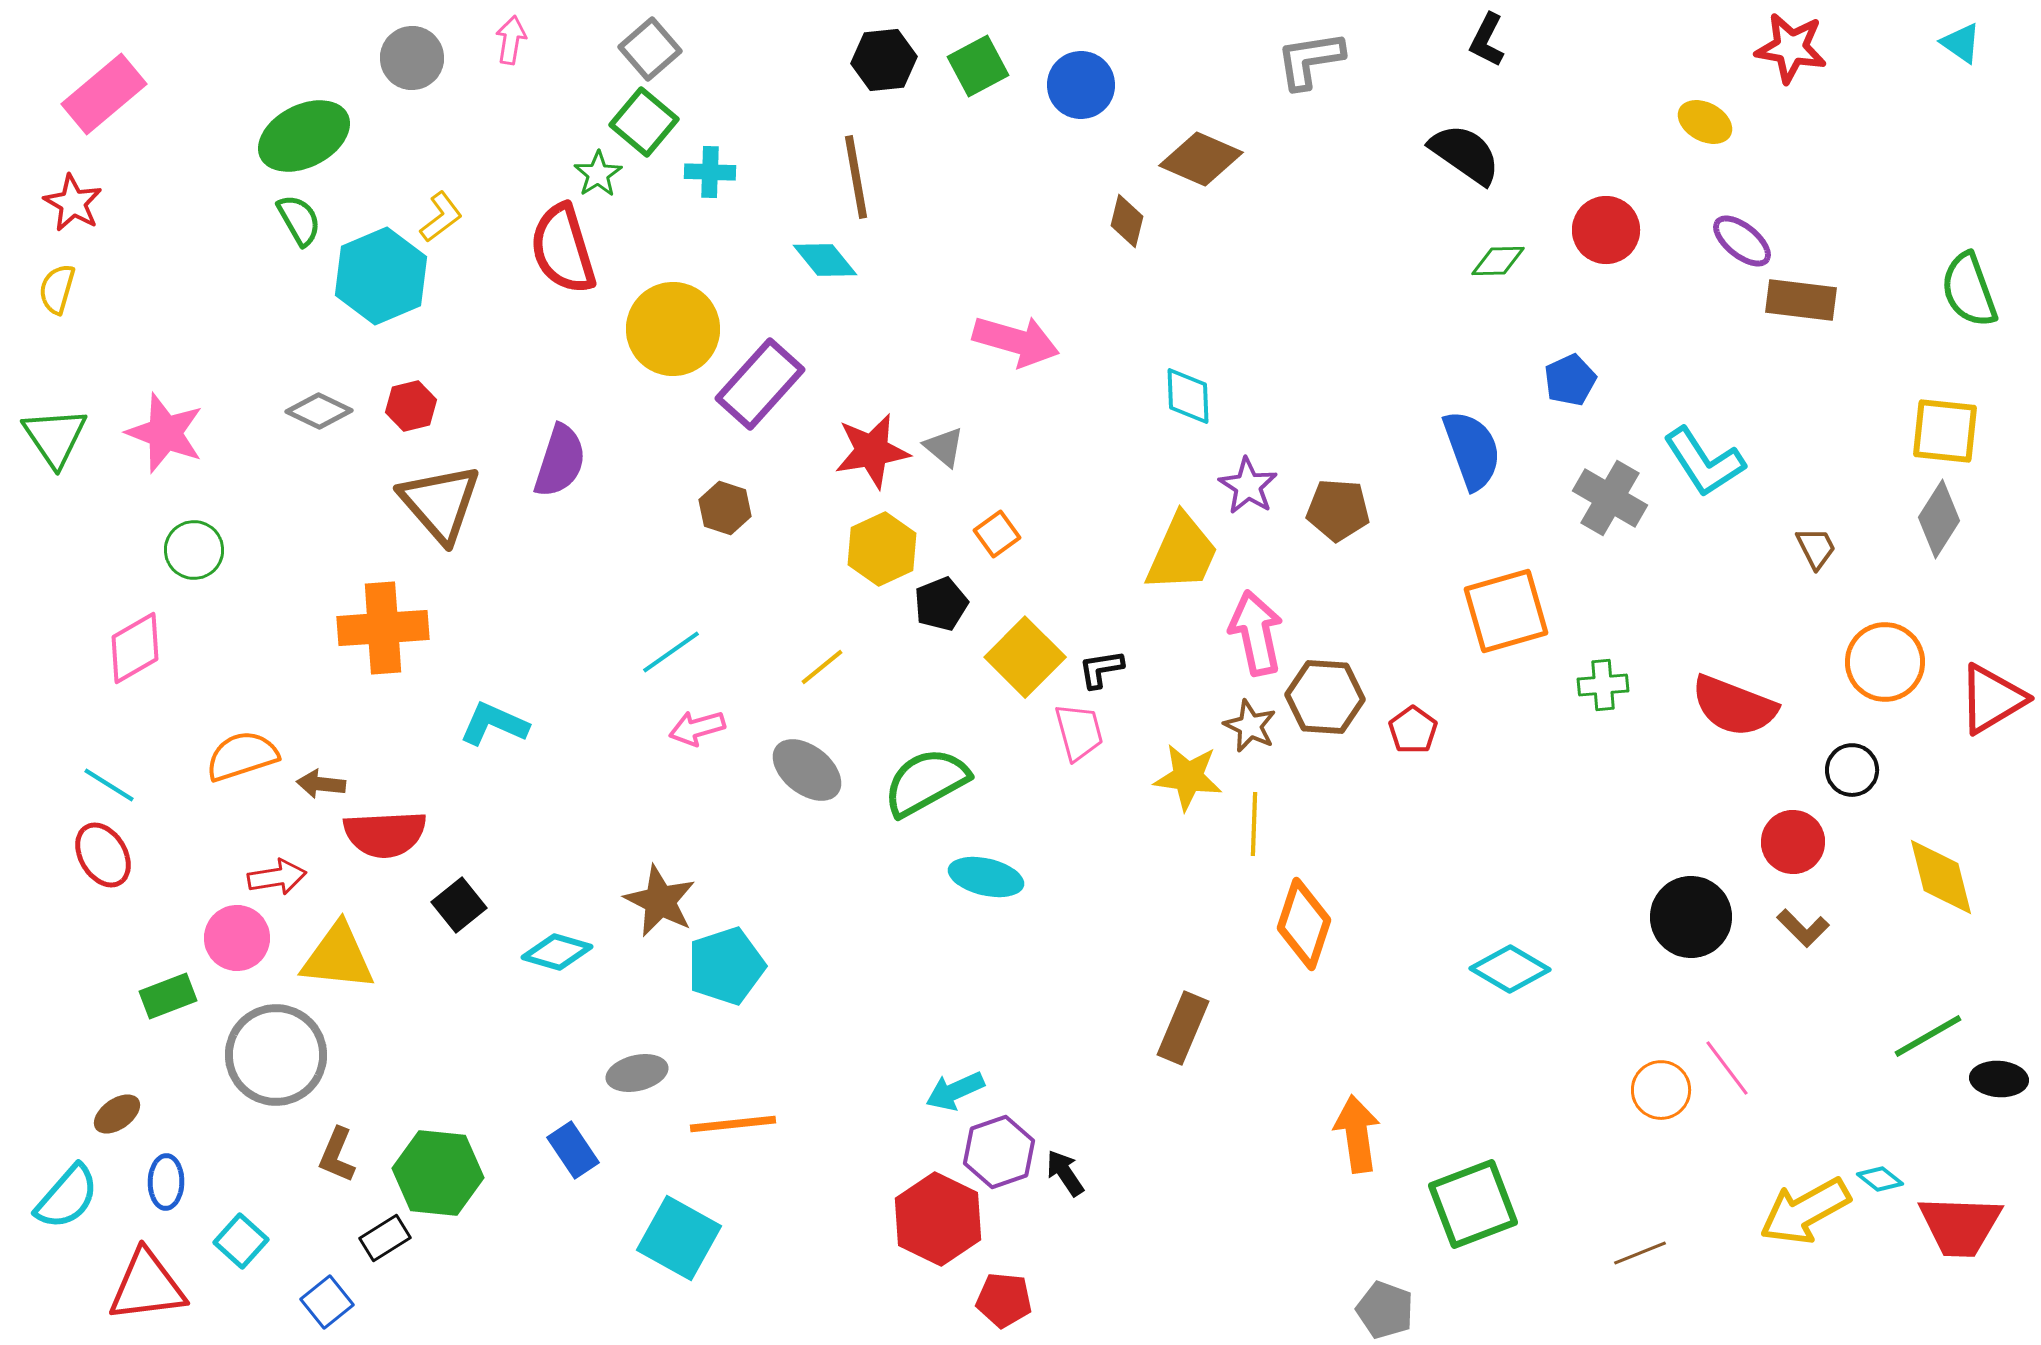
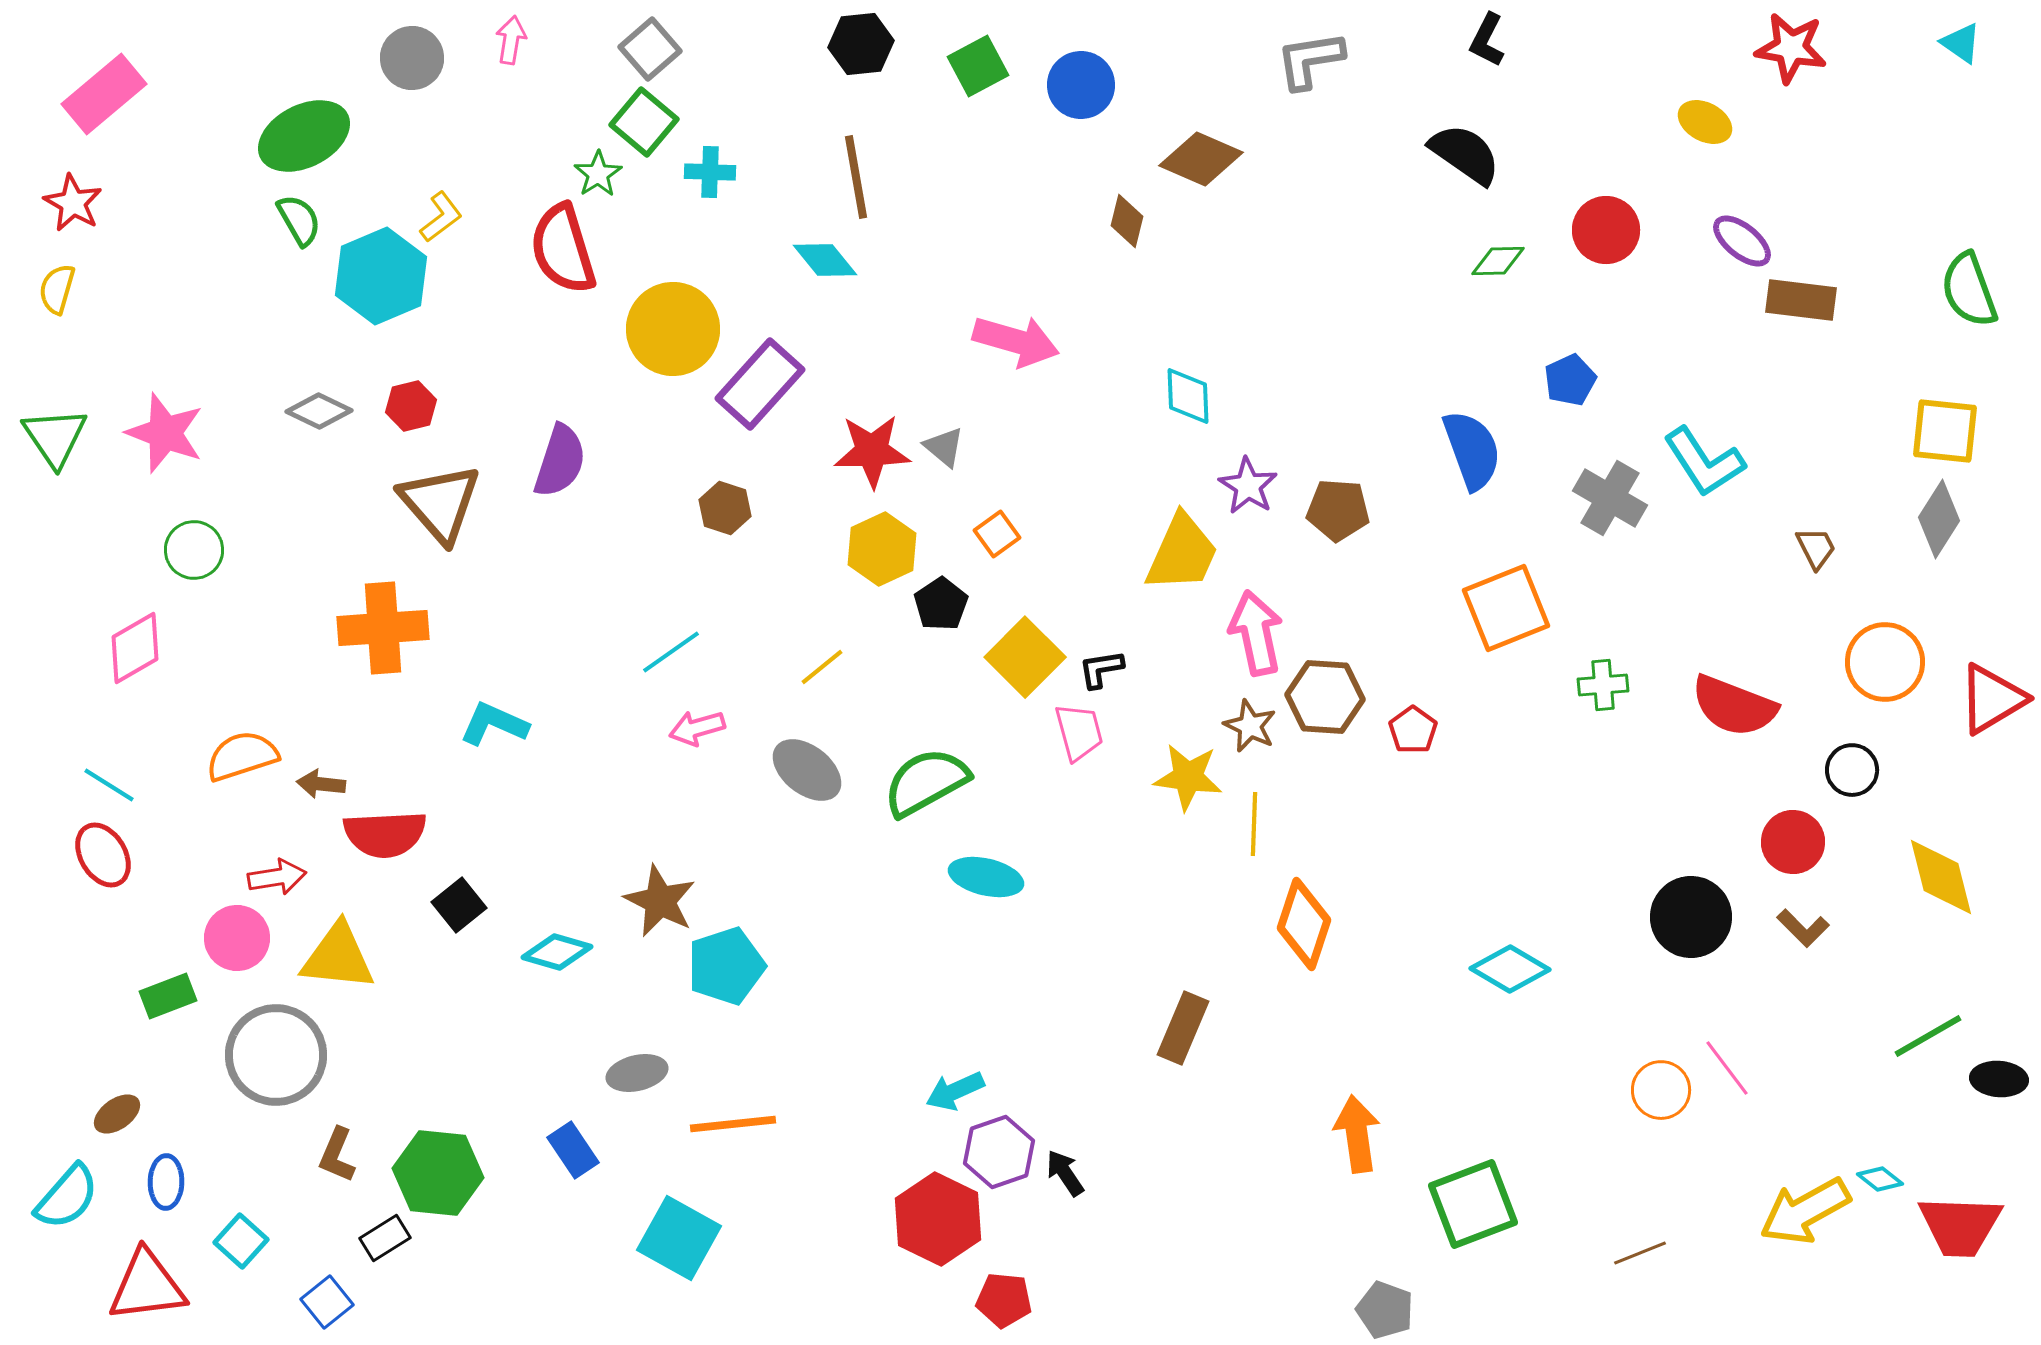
black hexagon at (884, 60): moved 23 px left, 16 px up
red star at (872, 451): rotated 8 degrees clockwise
black pentagon at (941, 604): rotated 12 degrees counterclockwise
orange square at (1506, 611): moved 3 px up; rotated 6 degrees counterclockwise
